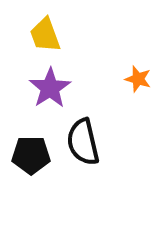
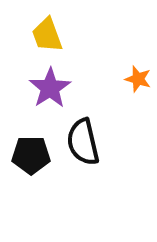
yellow trapezoid: moved 2 px right
